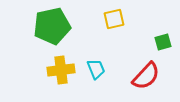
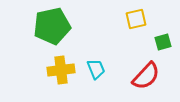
yellow square: moved 22 px right
